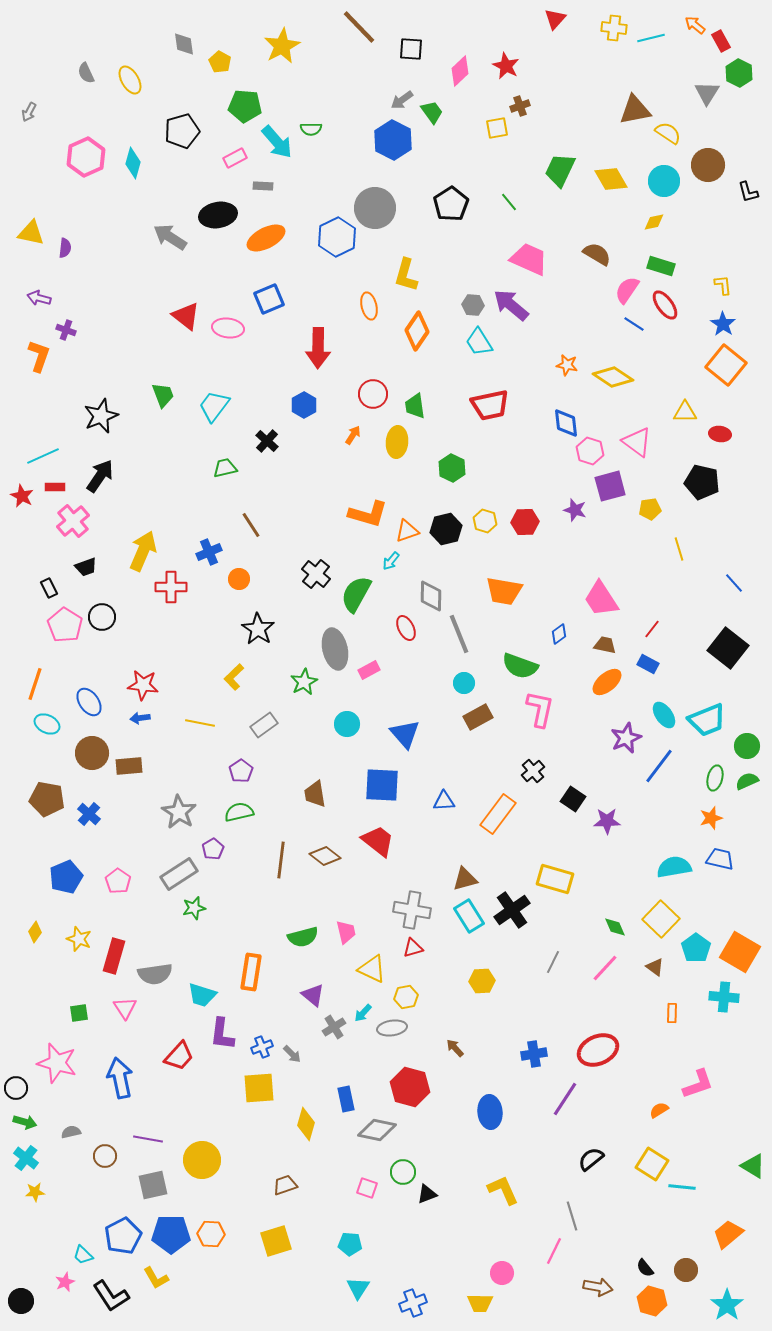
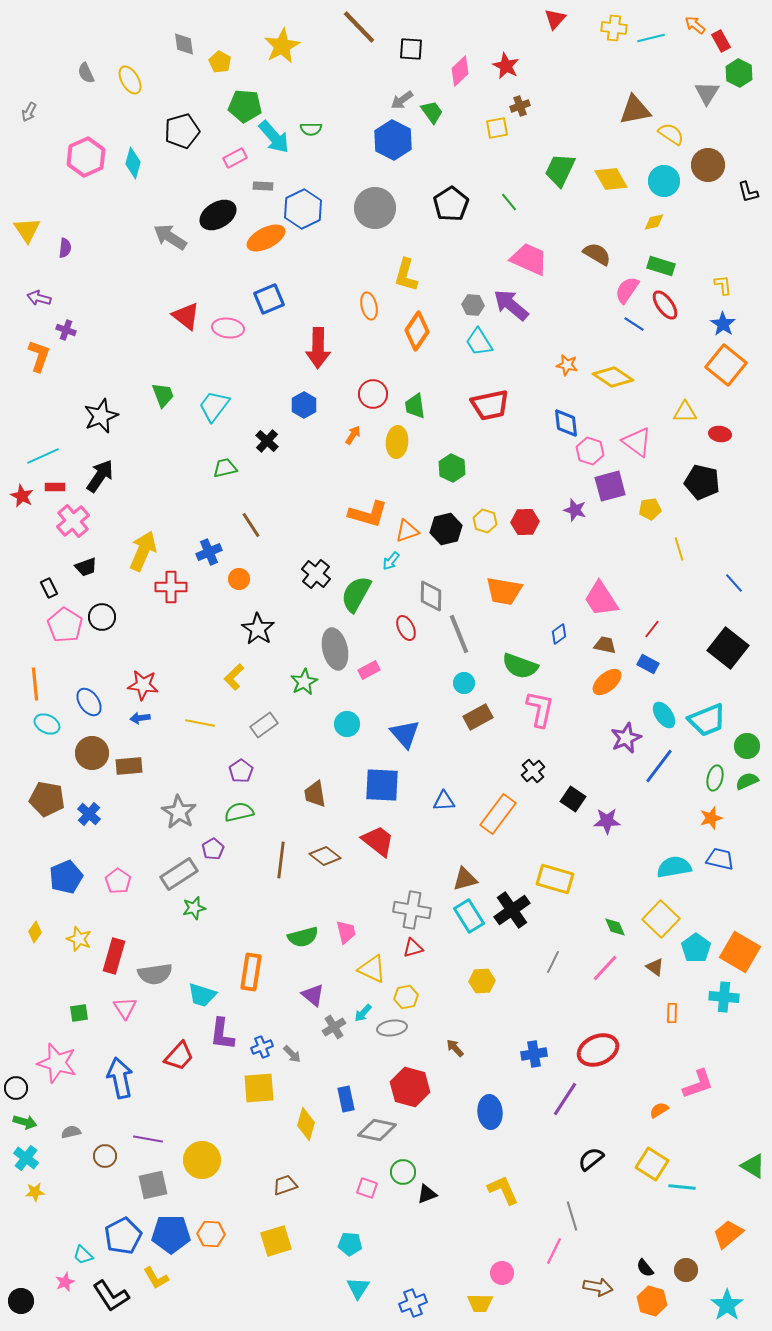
yellow semicircle at (668, 133): moved 3 px right, 1 px down
cyan arrow at (277, 142): moved 3 px left, 5 px up
black ellipse at (218, 215): rotated 21 degrees counterclockwise
yellow triangle at (31, 233): moved 4 px left, 3 px up; rotated 44 degrees clockwise
blue hexagon at (337, 237): moved 34 px left, 28 px up
orange line at (35, 684): rotated 24 degrees counterclockwise
